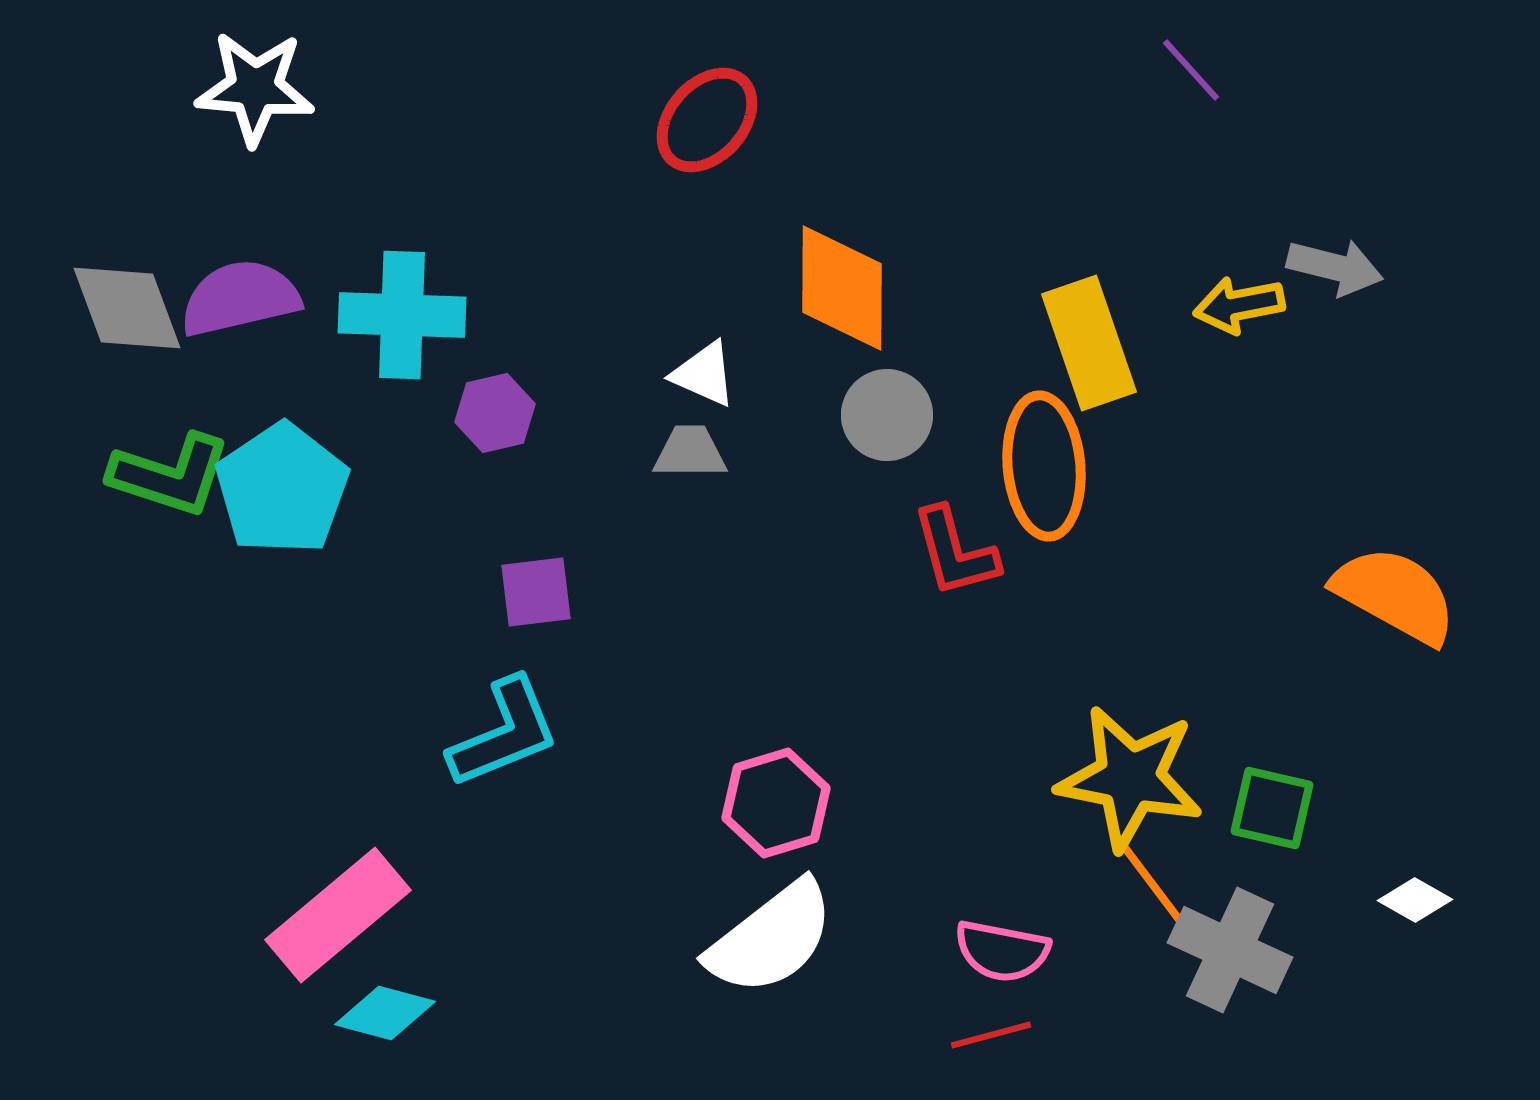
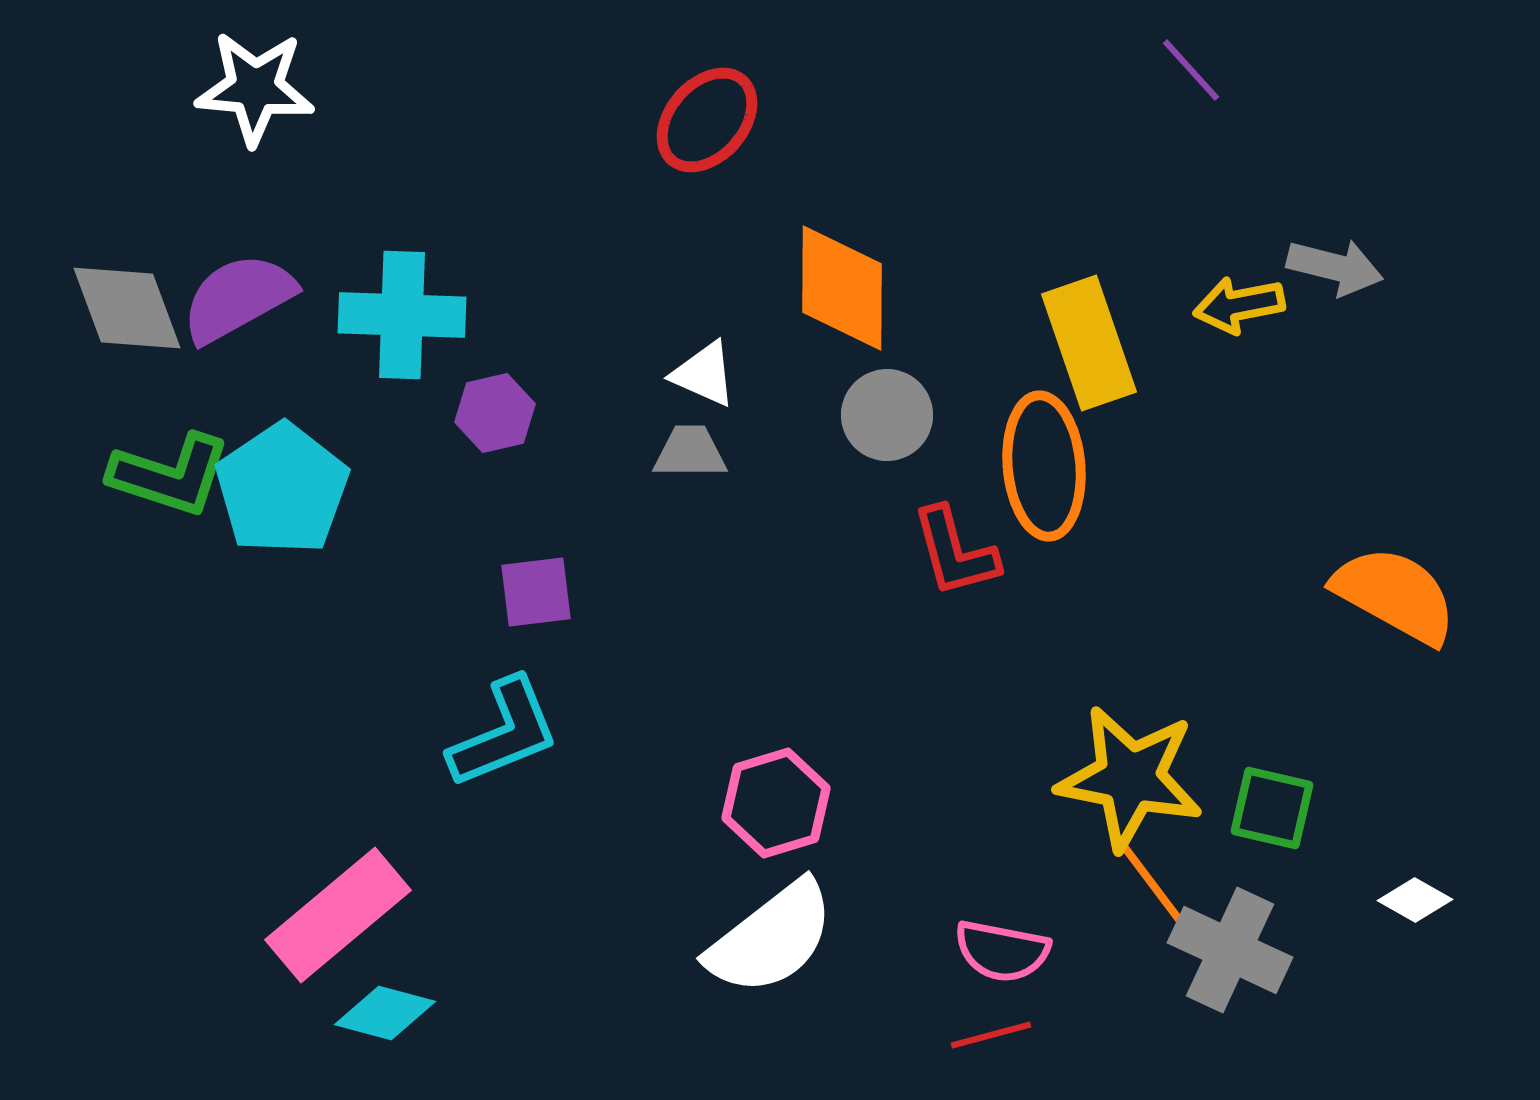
purple semicircle: moved 2 px left; rotated 16 degrees counterclockwise
